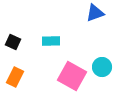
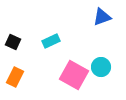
blue triangle: moved 7 px right, 4 px down
cyan rectangle: rotated 24 degrees counterclockwise
cyan circle: moved 1 px left
pink square: moved 2 px right, 1 px up
